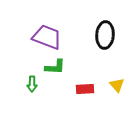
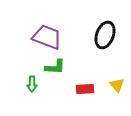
black ellipse: rotated 16 degrees clockwise
